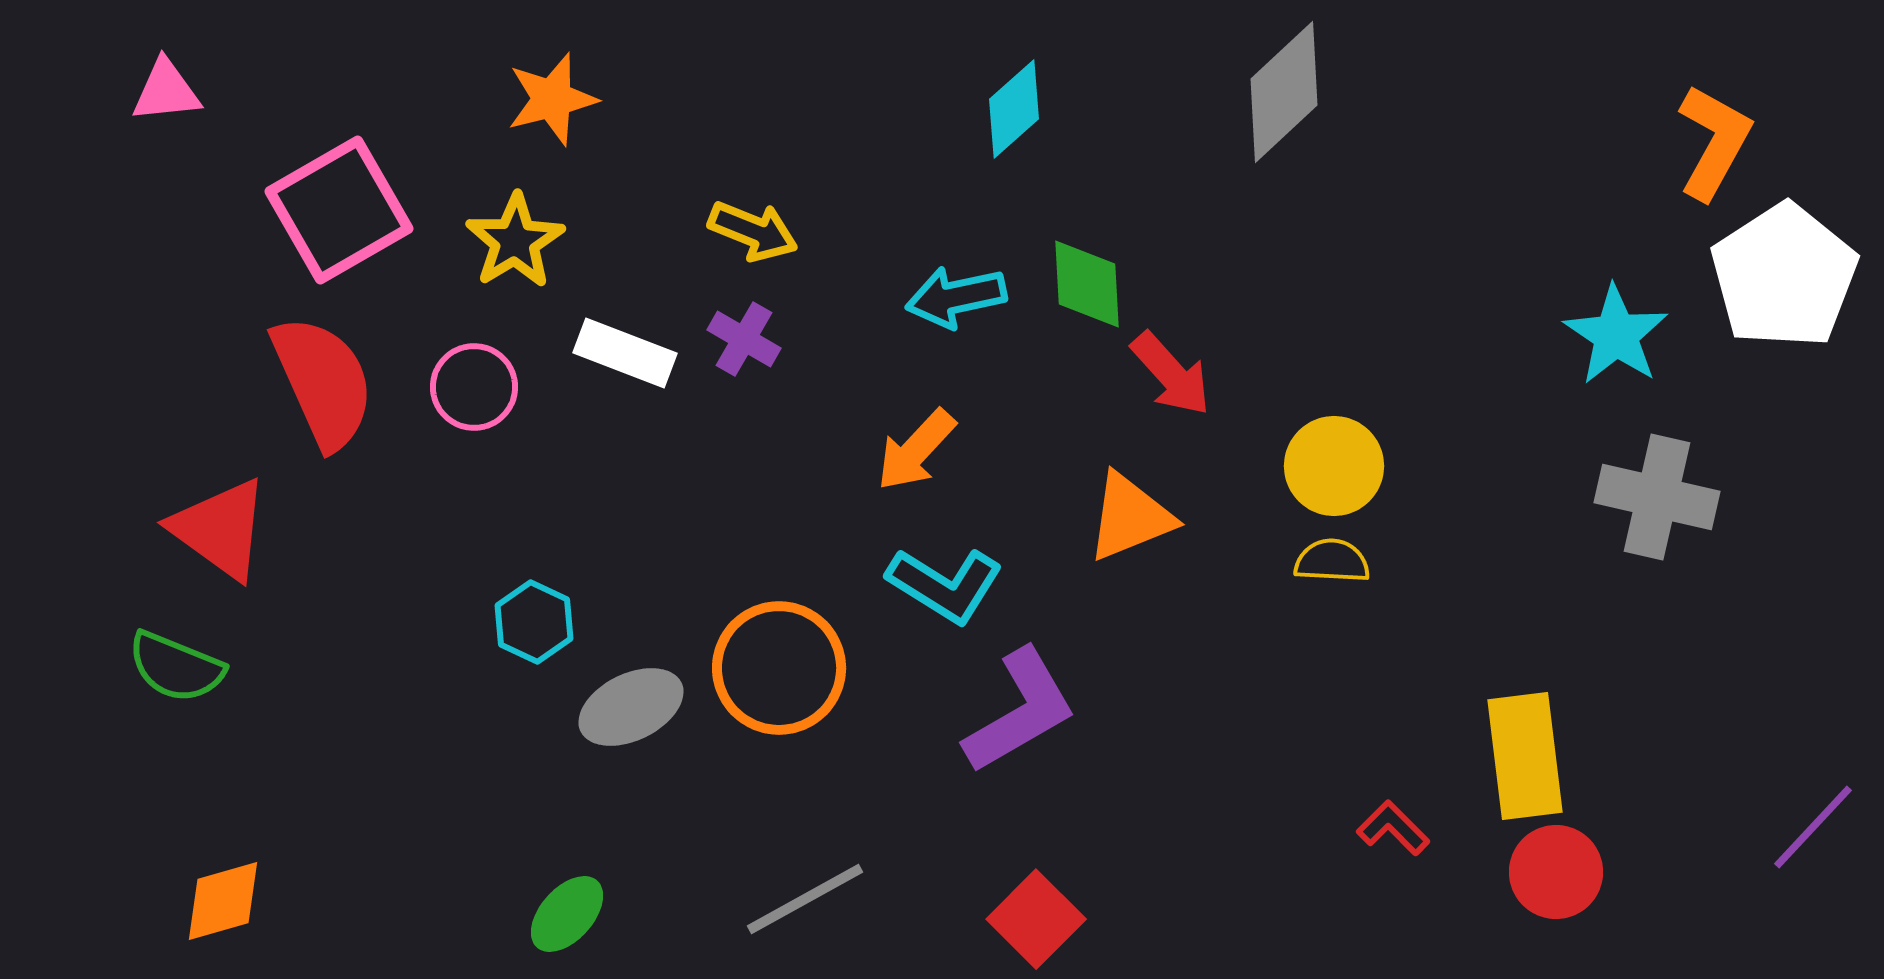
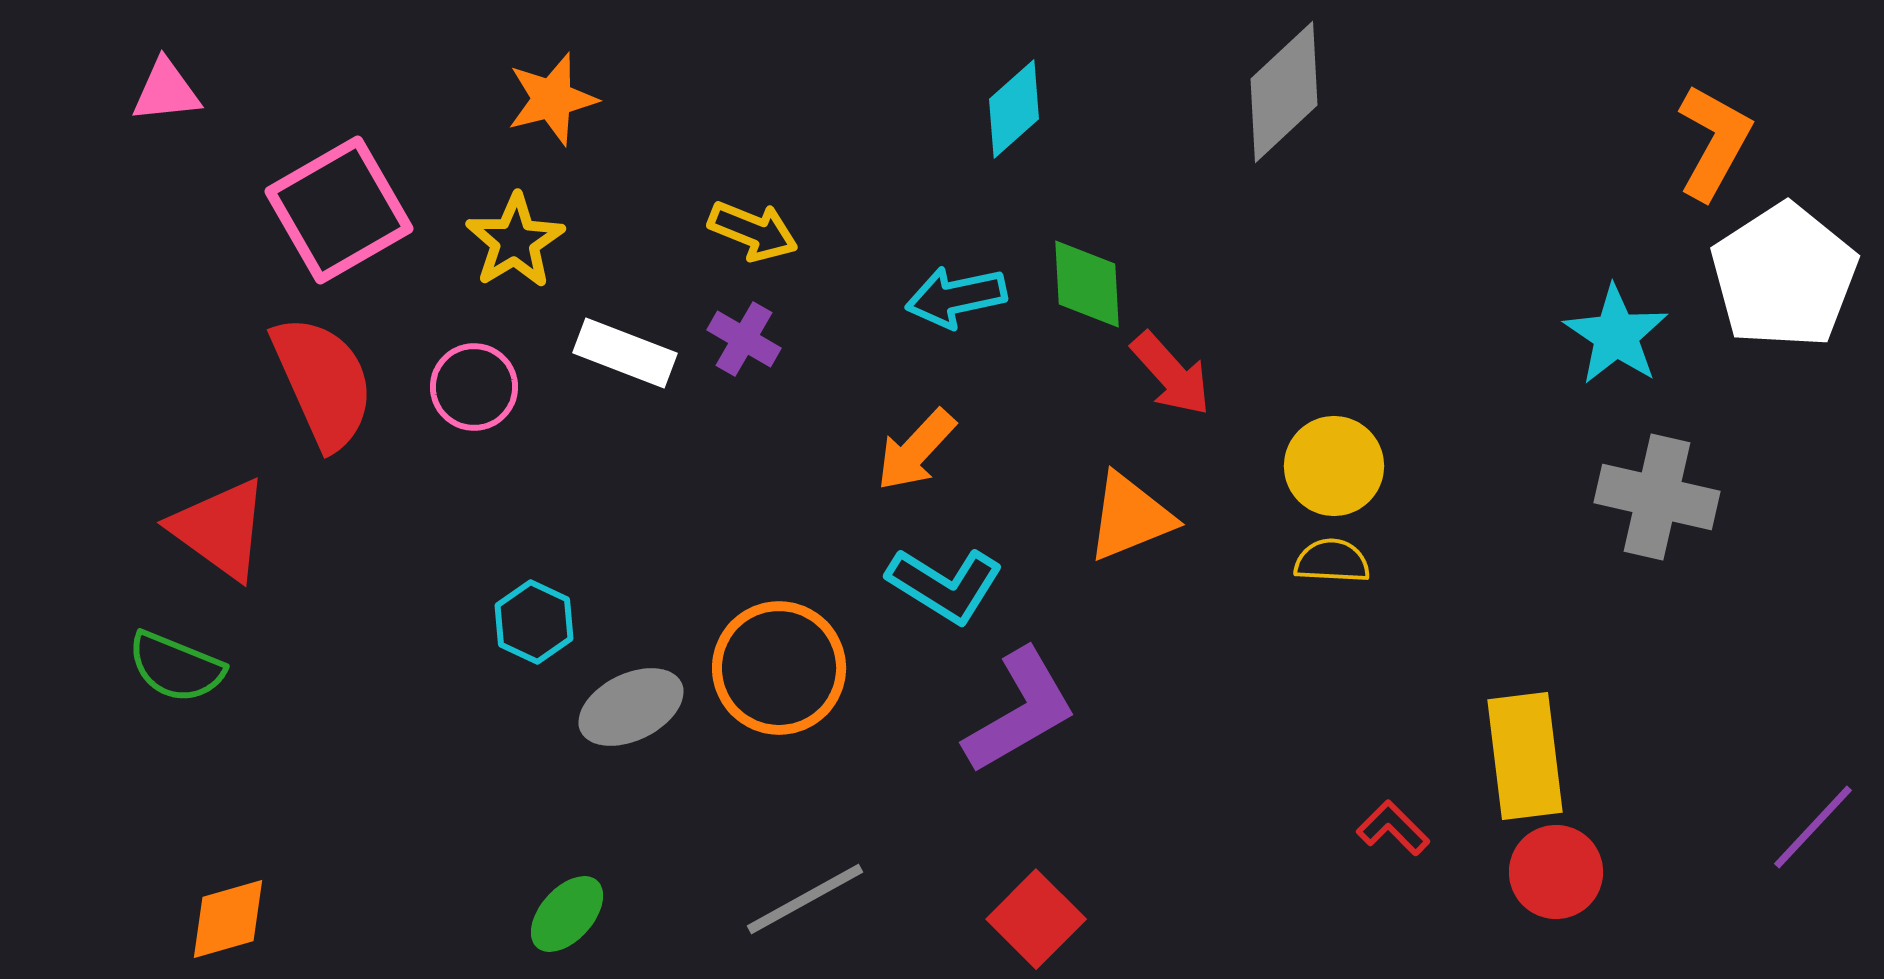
orange diamond: moved 5 px right, 18 px down
